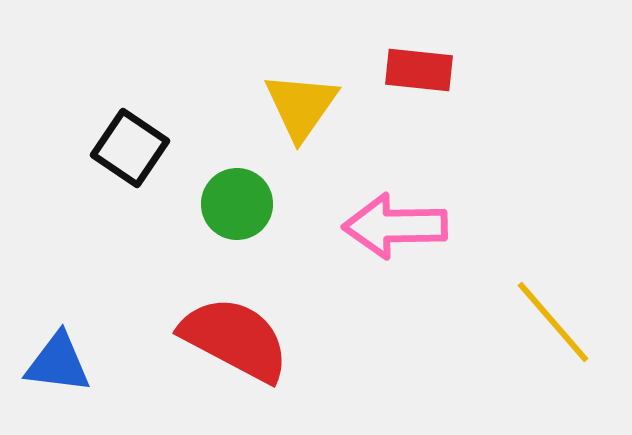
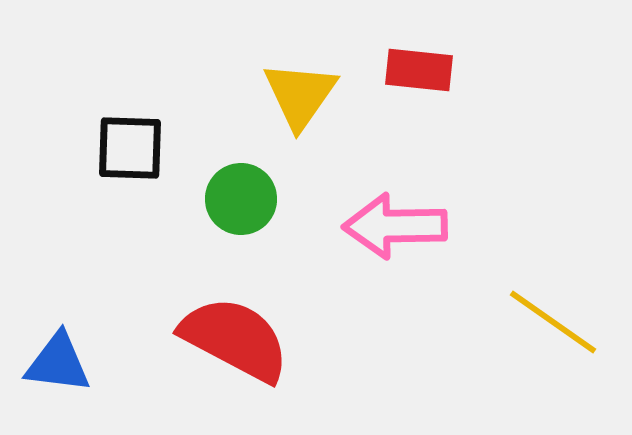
yellow triangle: moved 1 px left, 11 px up
black square: rotated 32 degrees counterclockwise
green circle: moved 4 px right, 5 px up
yellow line: rotated 14 degrees counterclockwise
